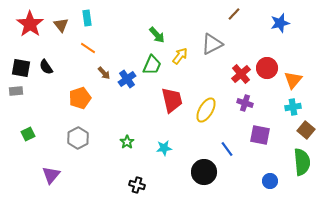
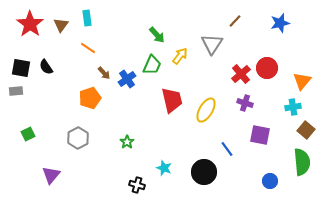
brown line: moved 1 px right, 7 px down
brown triangle: rotated 14 degrees clockwise
gray triangle: rotated 30 degrees counterclockwise
orange triangle: moved 9 px right, 1 px down
orange pentagon: moved 10 px right
cyan star: moved 20 px down; rotated 28 degrees clockwise
